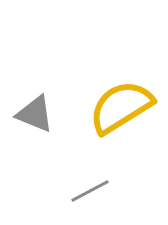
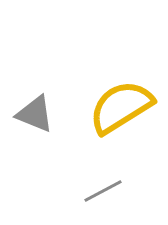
gray line: moved 13 px right
